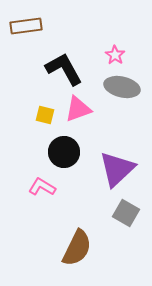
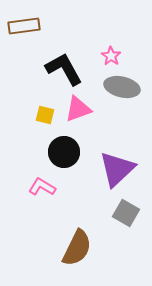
brown rectangle: moved 2 px left
pink star: moved 4 px left, 1 px down
